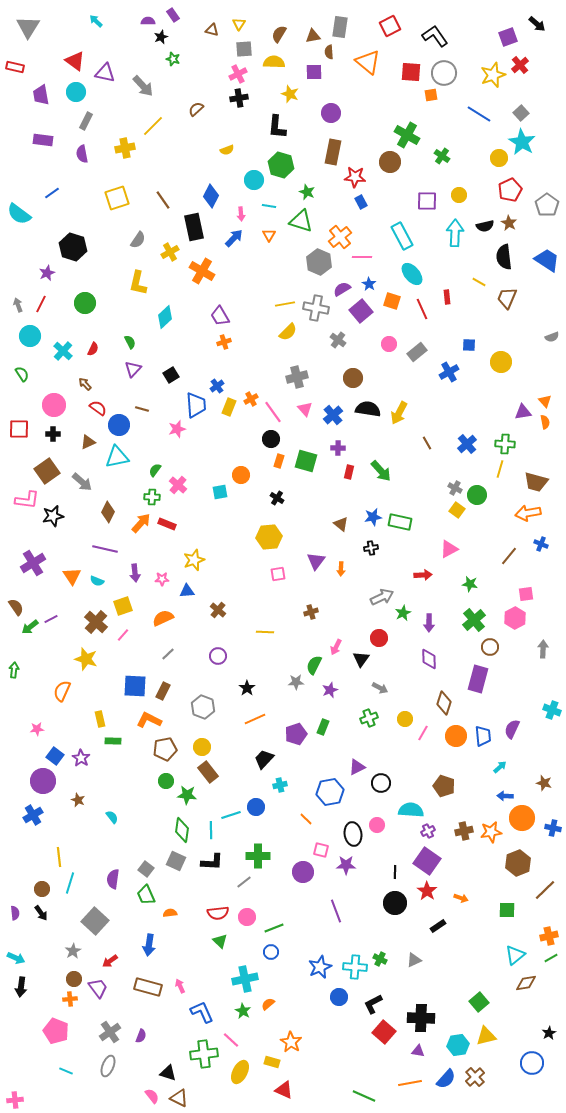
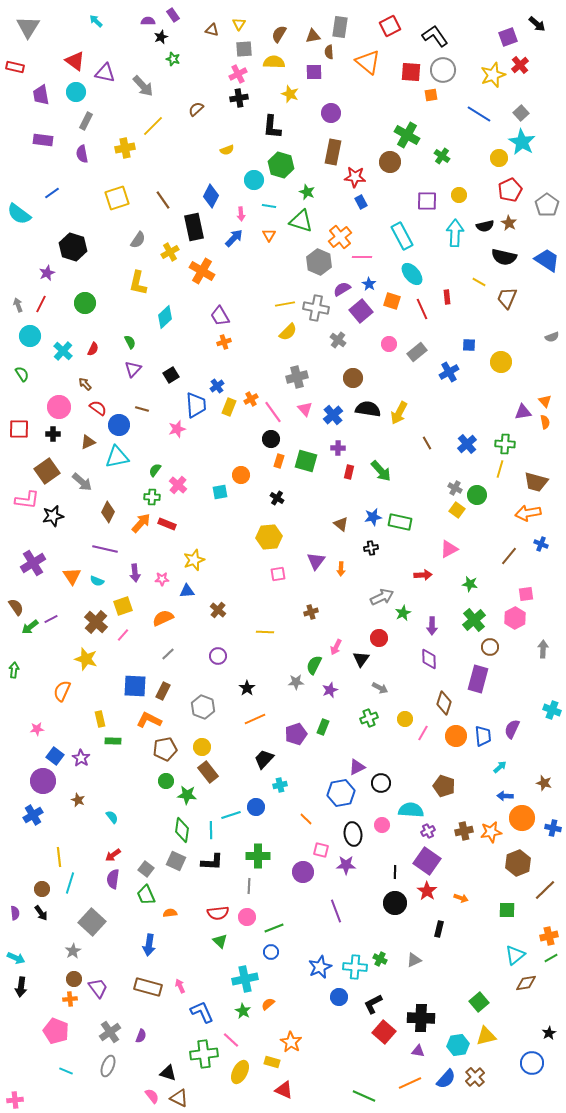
gray circle at (444, 73): moved 1 px left, 3 px up
black L-shape at (277, 127): moved 5 px left
black semicircle at (504, 257): rotated 70 degrees counterclockwise
pink circle at (54, 405): moved 5 px right, 2 px down
purple arrow at (429, 623): moved 3 px right, 3 px down
blue hexagon at (330, 792): moved 11 px right, 1 px down
pink circle at (377, 825): moved 5 px right
gray line at (244, 882): moved 5 px right, 4 px down; rotated 49 degrees counterclockwise
gray square at (95, 921): moved 3 px left, 1 px down
black rectangle at (438, 926): moved 1 px right, 3 px down; rotated 42 degrees counterclockwise
red arrow at (110, 961): moved 3 px right, 106 px up
orange line at (410, 1083): rotated 15 degrees counterclockwise
